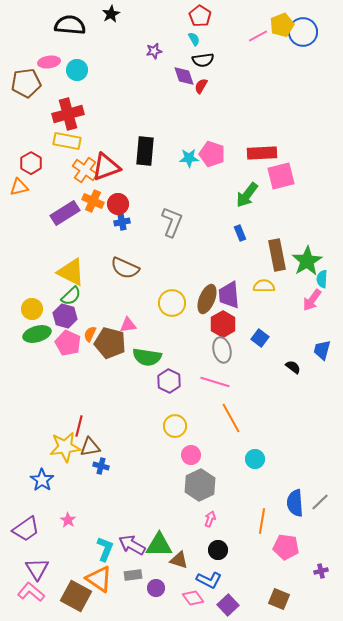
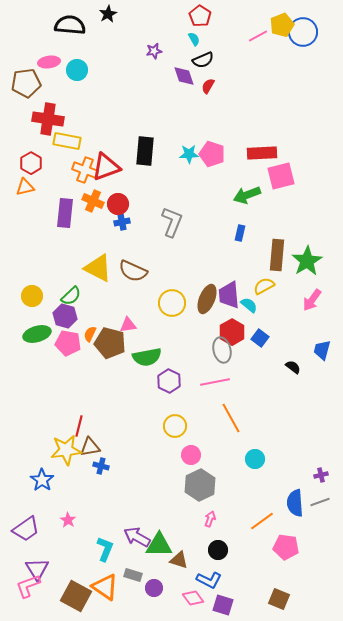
black star at (111, 14): moved 3 px left
black semicircle at (203, 60): rotated 15 degrees counterclockwise
red semicircle at (201, 86): moved 7 px right
red cross at (68, 114): moved 20 px left, 5 px down; rotated 24 degrees clockwise
cyan star at (189, 158): moved 4 px up
orange cross at (85, 170): rotated 15 degrees counterclockwise
orange triangle at (19, 187): moved 6 px right
green arrow at (247, 195): rotated 32 degrees clockwise
purple rectangle at (65, 213): rotated 52 degrees counterclockwise
blue rectangle at (240, 233): rotated 35 degrees clockwise
brown rectangle at (277, 255): rotated 16 degrees clockwise
brown semicircle at (125, 268): moved 8 px right, 3 px down
yellow triangle at (71, 272): moved 27 px right, 4 px up
cyan semicircle at (322, 279): moved 73 px left, 26 px down; rotated 126 degrees clockwise
yellow semicircle at (264, 286): rotated 30 degrees counterclockwise
yellow circle at (32, 309): moved 13 px up
red hexagon at (223, 324): moved 9 px right, 8 px down
pink pentagon at (68, 343): rotated 15 degrees counterclockwise
green semicircle at (147, 357): rotated 20 degrees counterclockwise
pink line at (215, 382): rotated 28 degrees counterclockwise
yellow star at (65, 447): moved 1 px right, 3 px down
gray line at (320, 502): rotated 24 degrees clockwise
orange line at (262, 521): rotated 45 degrees clockwise
purple arrow at (132, 545): moved 5 px right, 8 px up
purple cross at (321, 571): moved 96 px up
gray rectangle at (133, 575): rotated 24 degrees clockwise
orange triangle at (99, 579): moved 6 px right, 8 px down
purple circle at (156, 588): moved 2 px left
pink L-shape at (31, 592): moved 3 px left, 6 px up; rotated 60 degrees counterclockwise
purple square at (228, 605): moved 5 px left; rotated 30 degrees counterclockwise
